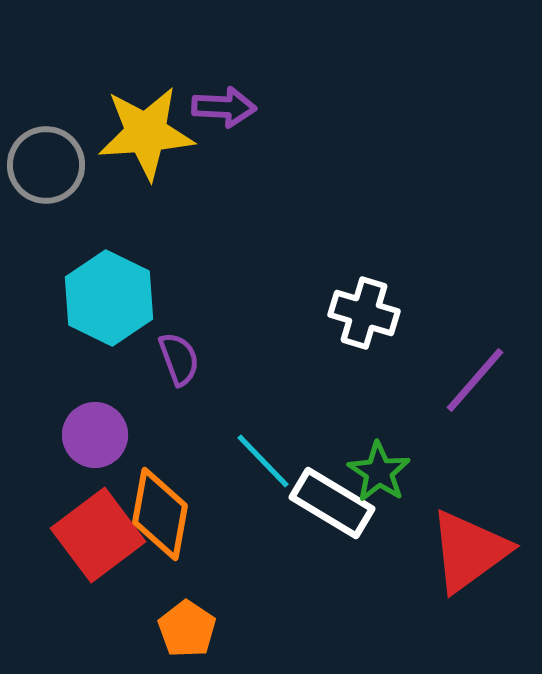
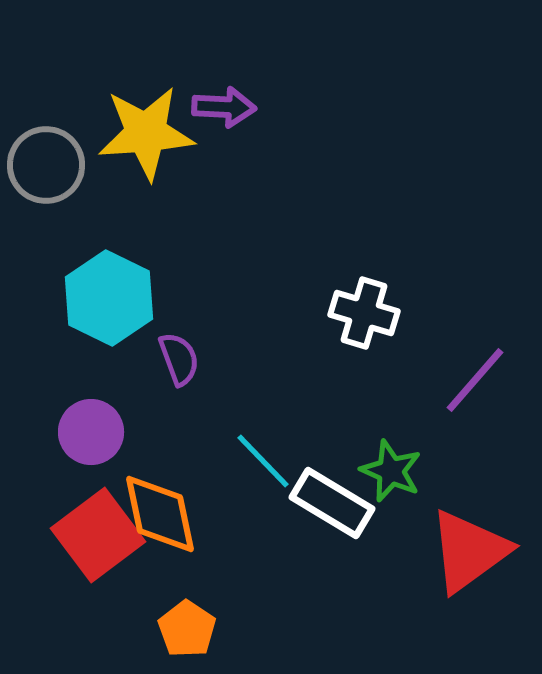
purple circle: moved 4 px left, 3 px up
green star: moved 12 px right, 1 px up; rotated 10 degrees counterclockwise
orange diamond: rotated 22 degrees counterclockwise
